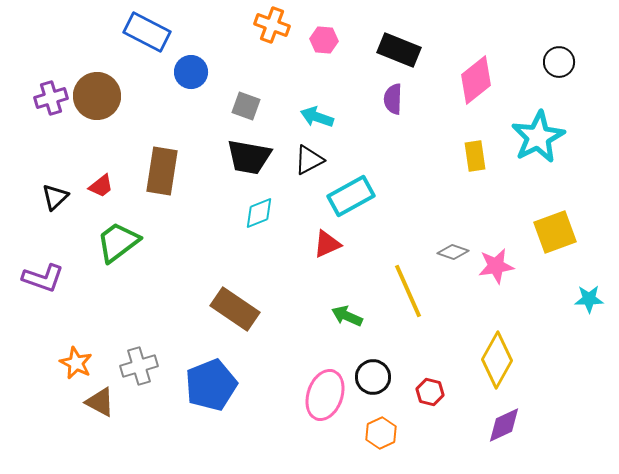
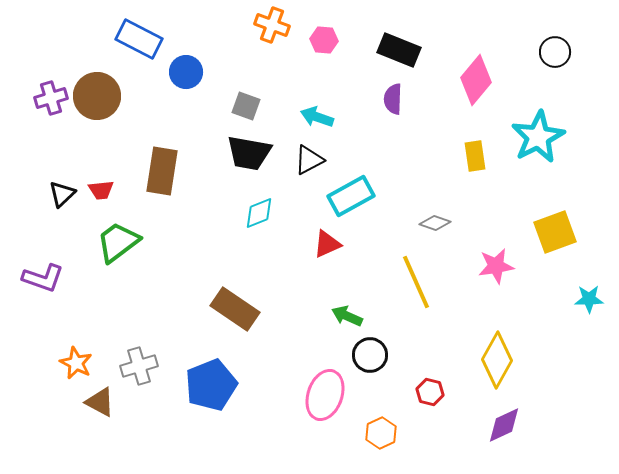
blue rectangle at (147, 32): moved 8 px left, 7 px down
black circle at (559, 62): moved 4 px left, 10 px up
blue circle at (191, 72): moved 5 px left
pink diamond at (476, 80): rotated 12 degrees counterclockwise
black trapezoid at (249, 157): moved 4 px up
red trapezoid at (101, 186): moved 4 px down; rotated 32 degrees clockwise
black triangle at (55, 197): moved 7 px right, 3 px up
gray diamond at (453, 252): moved 18 px left, 29 px up
yellow line at (408, 291): moved 8 px right, 9 px up
black circle at (373, 377): moved 3 px left, 22 px up
